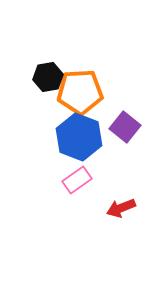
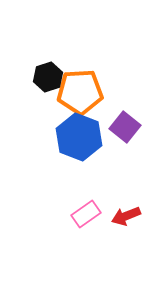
black hexagon: rotated 8 degrees counterclockwise
pink rectangle: moved 9 px right, 34 px down
red arrow: moved 5 px right, 8 px down
